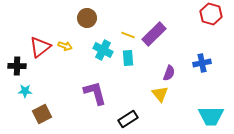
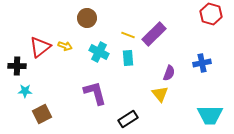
cyan cross: moved 4 px left, 2 px down
cyan trapezoid: moved 1 px left, 1 px up
